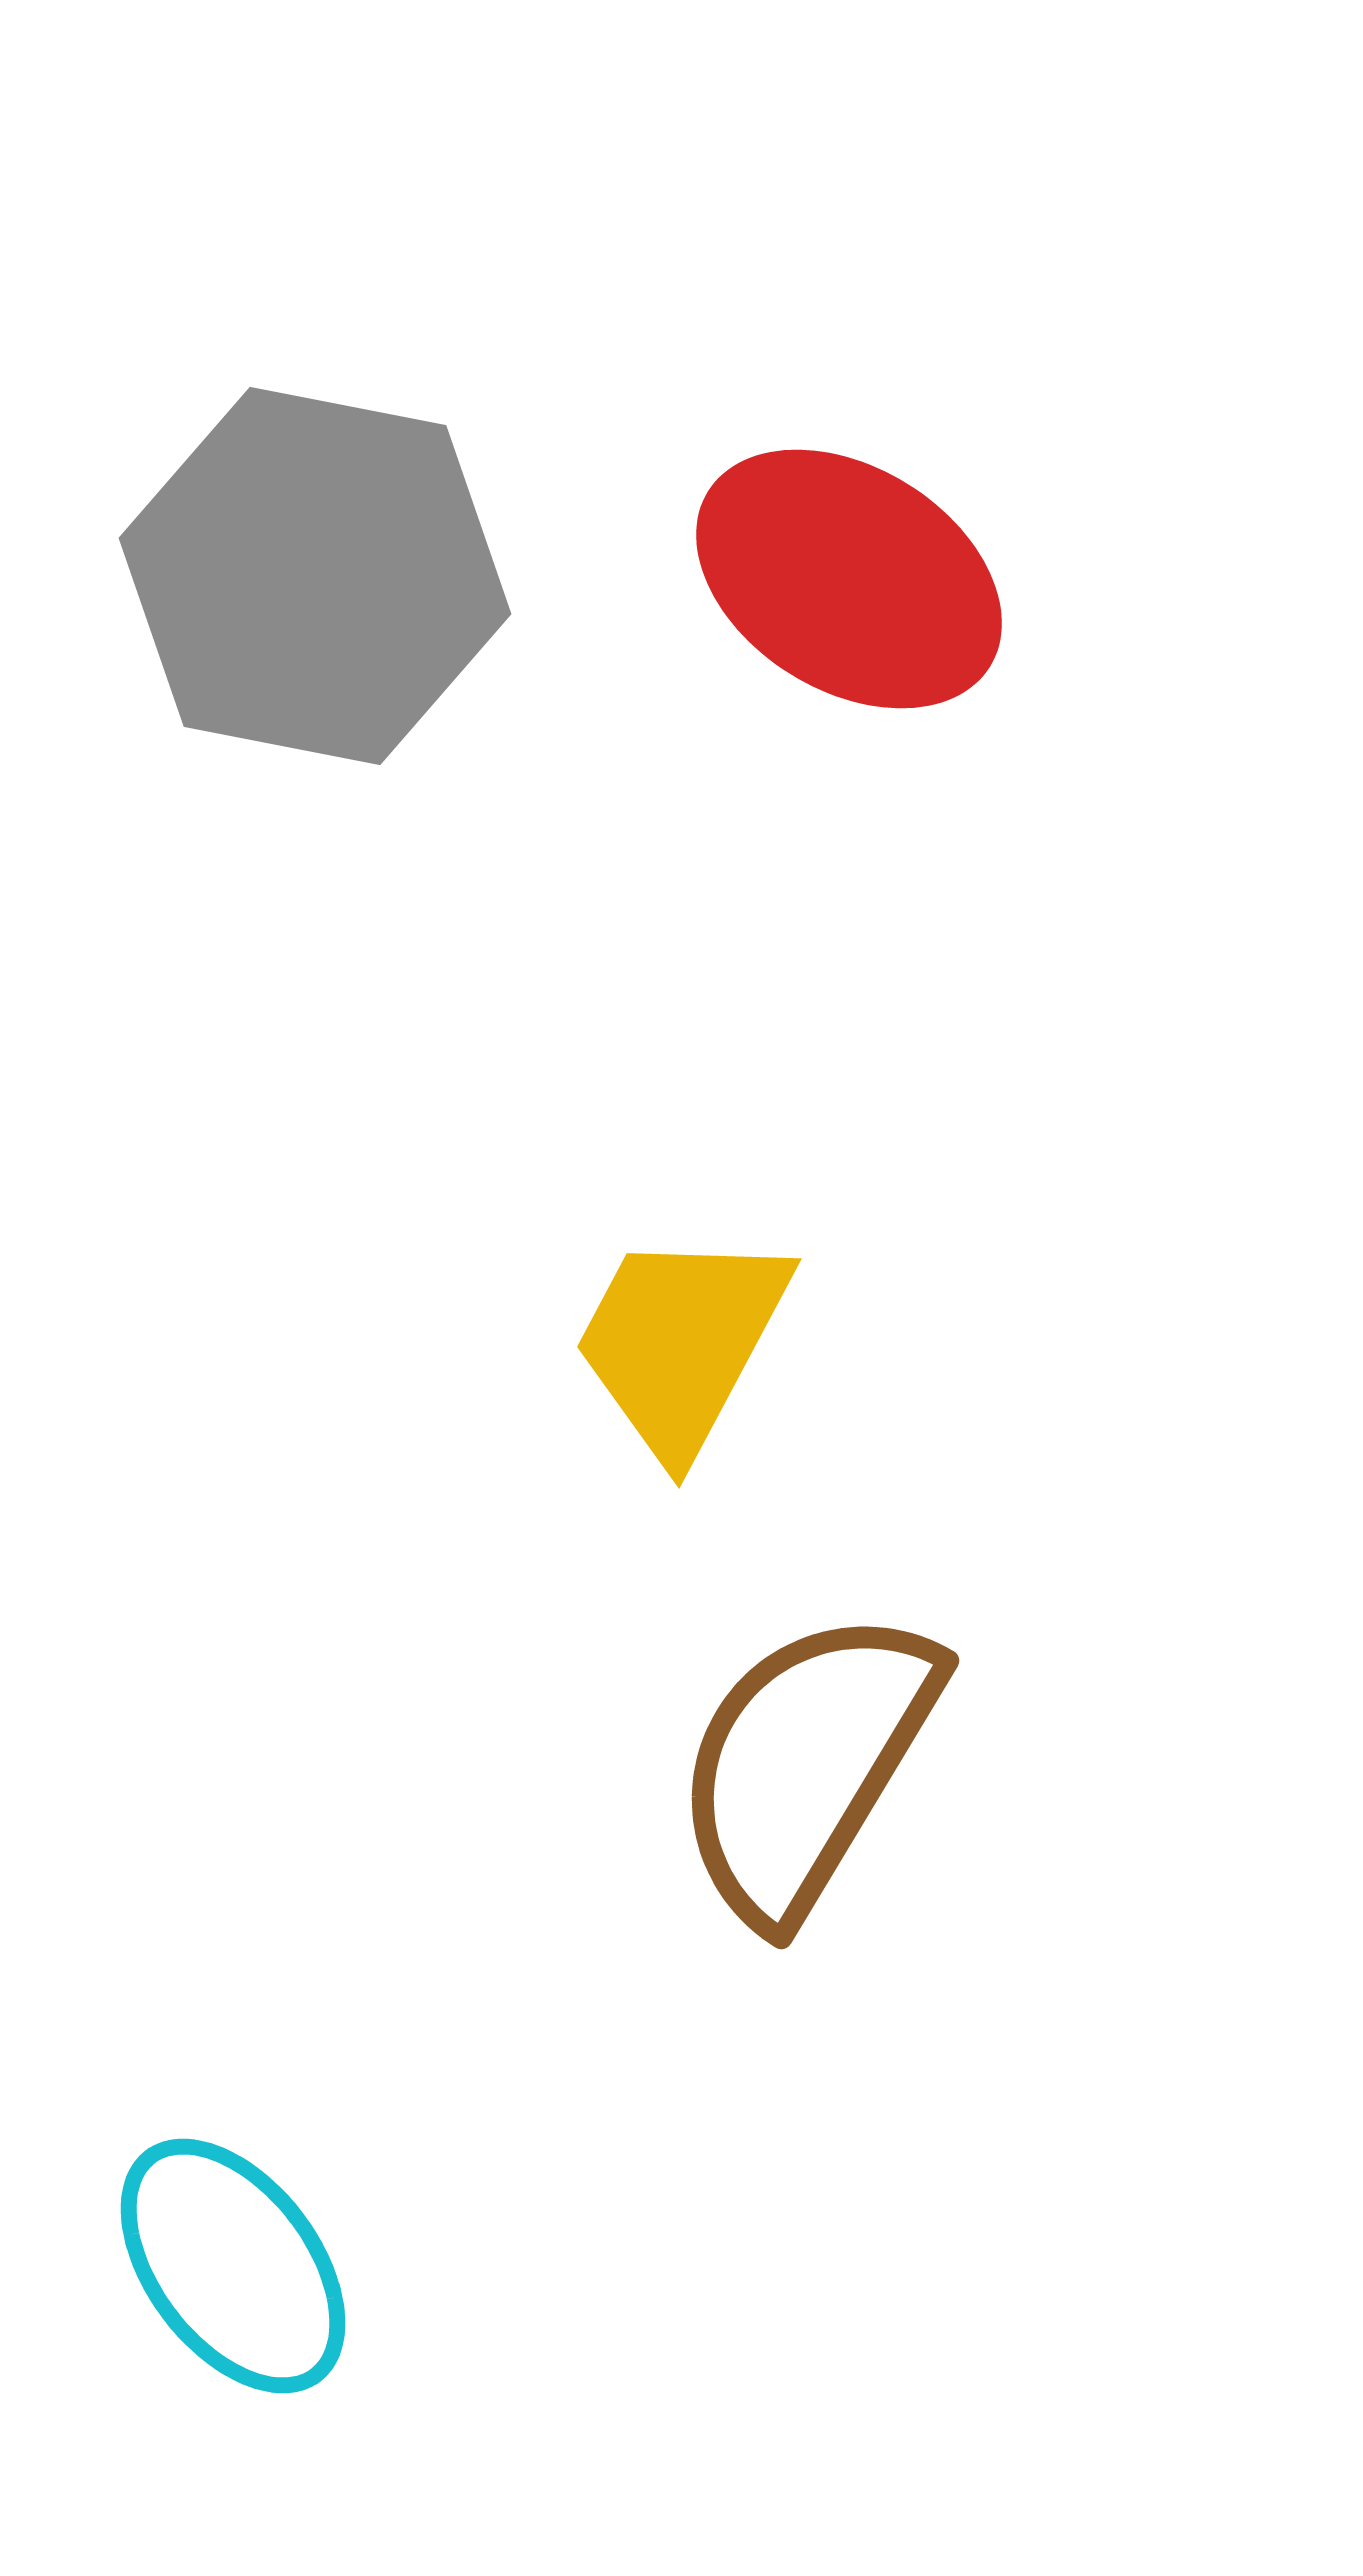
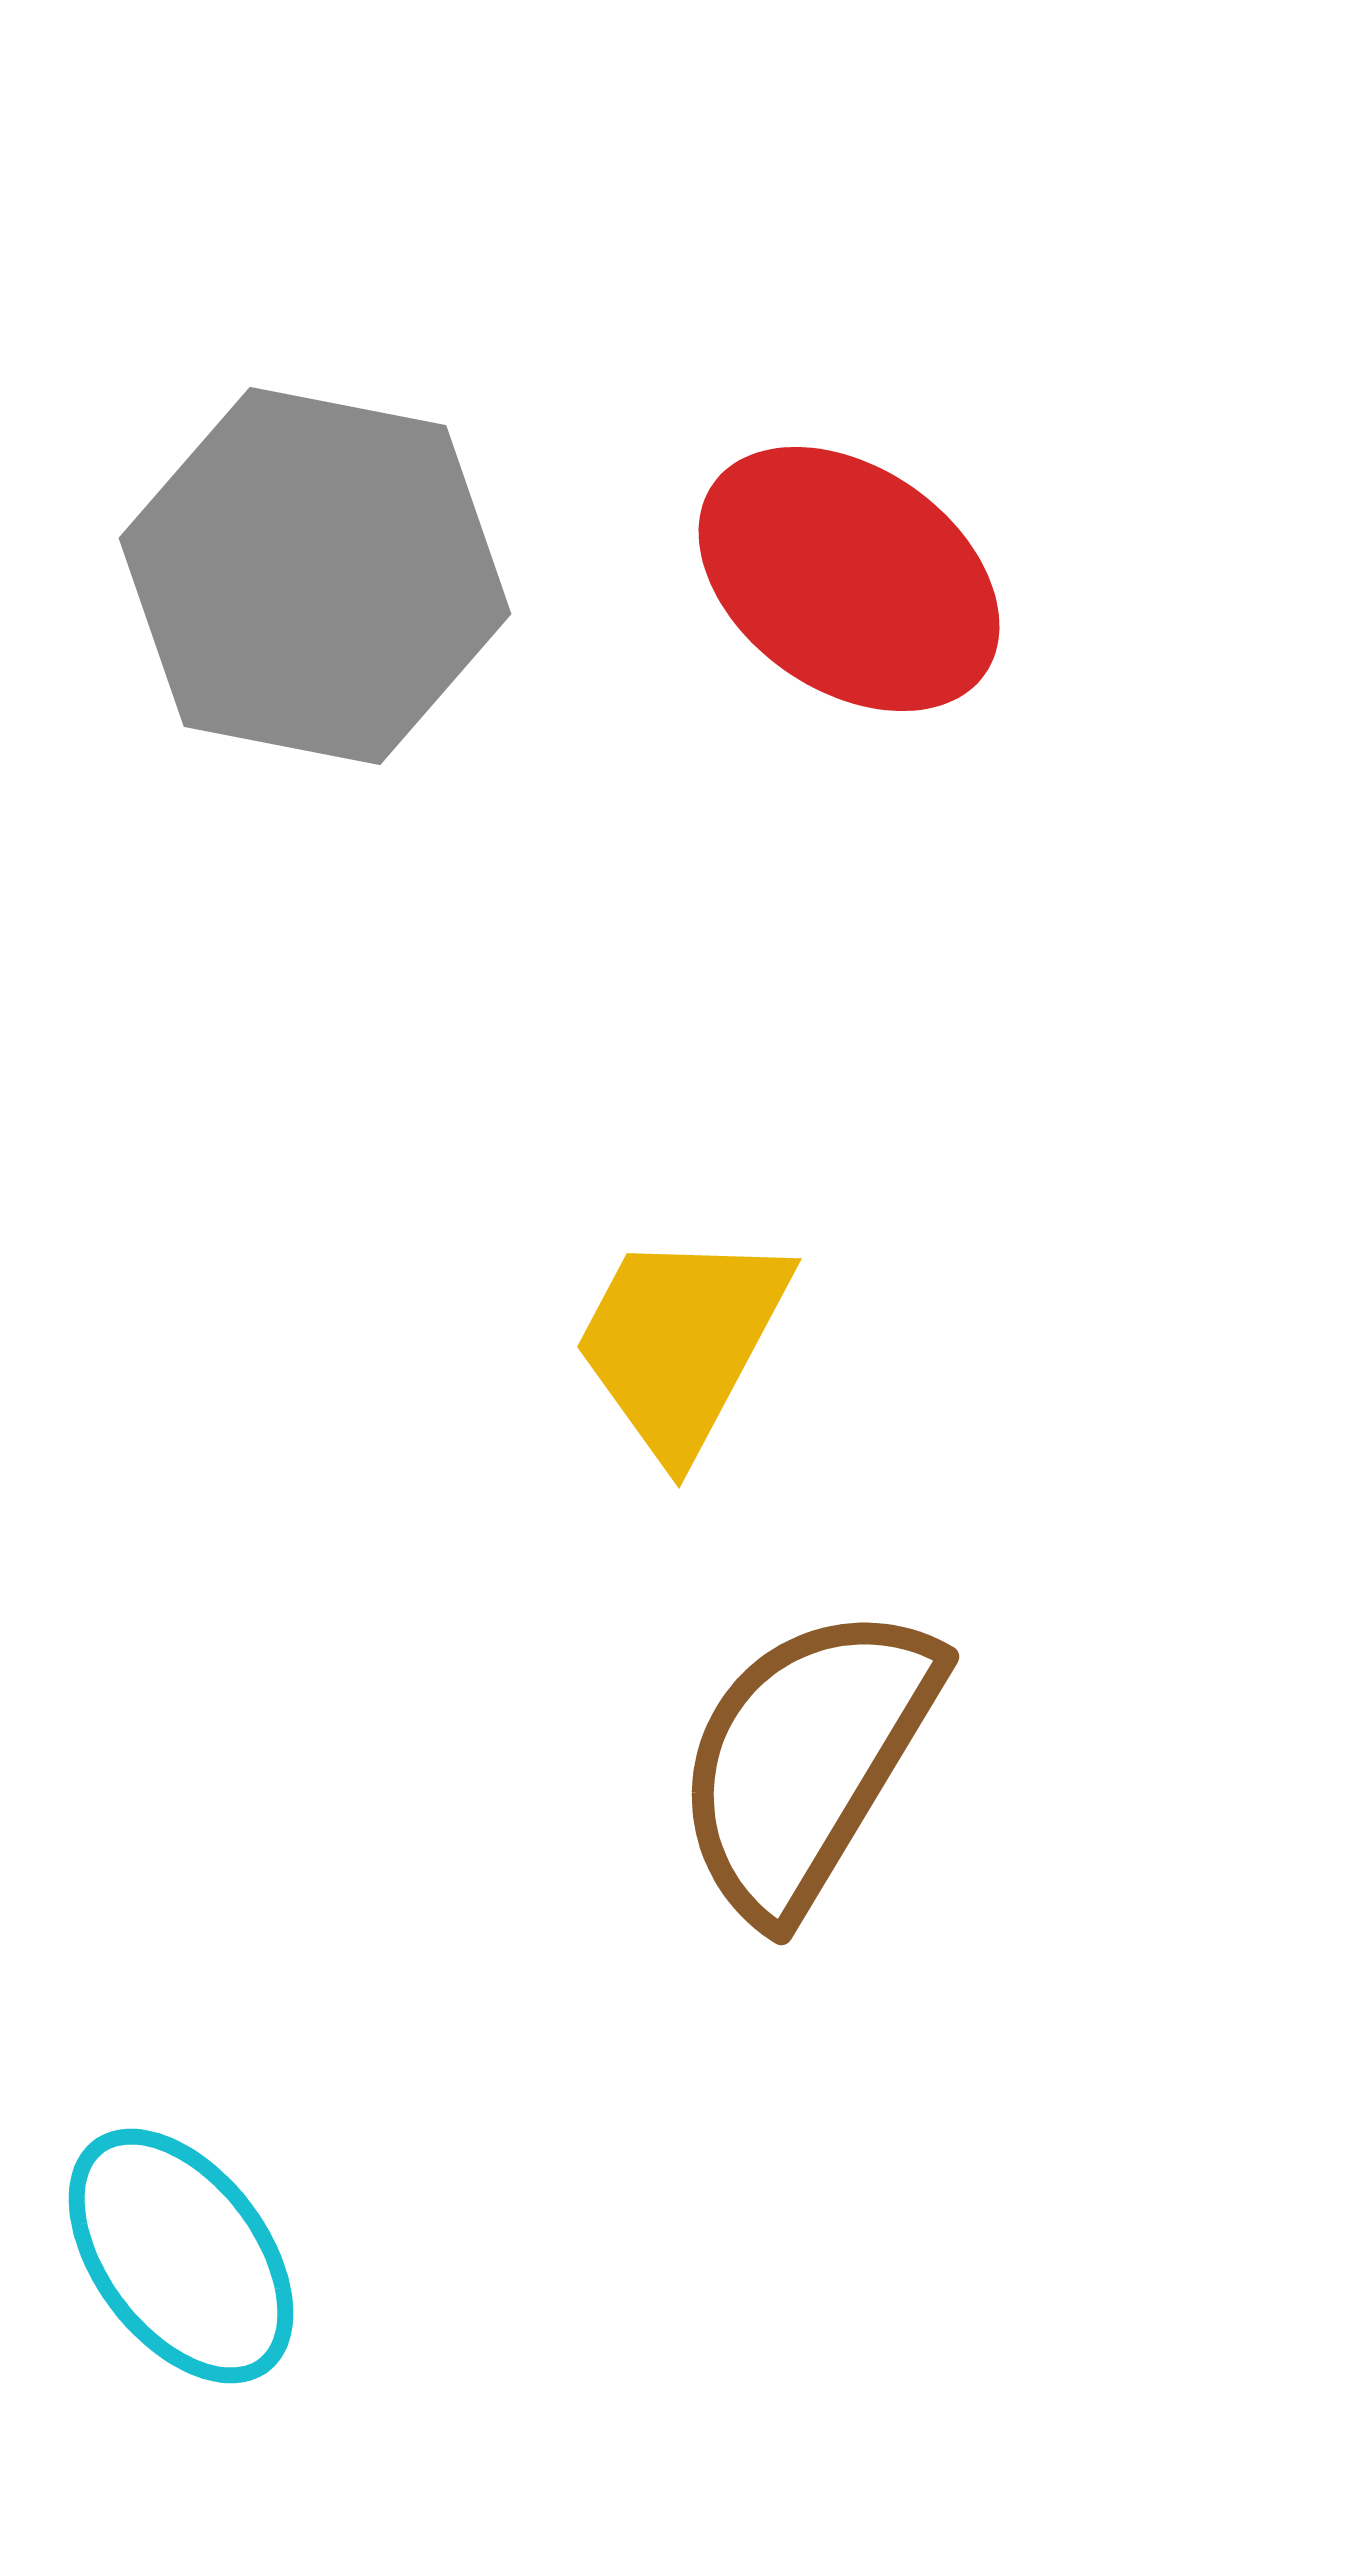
red ellipse: rotated 3 degrees clockwise
brown semicircle: moved 4 px up
cyan ellipse: moved 52 px left, 10 px up
